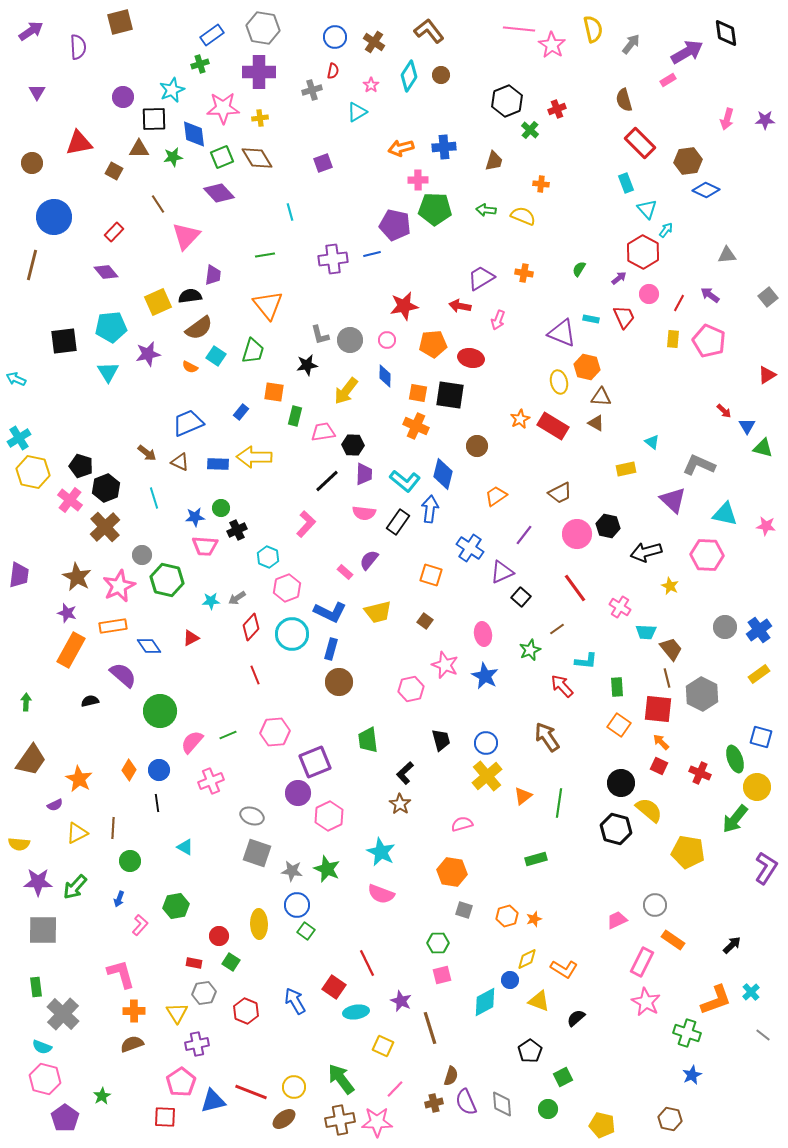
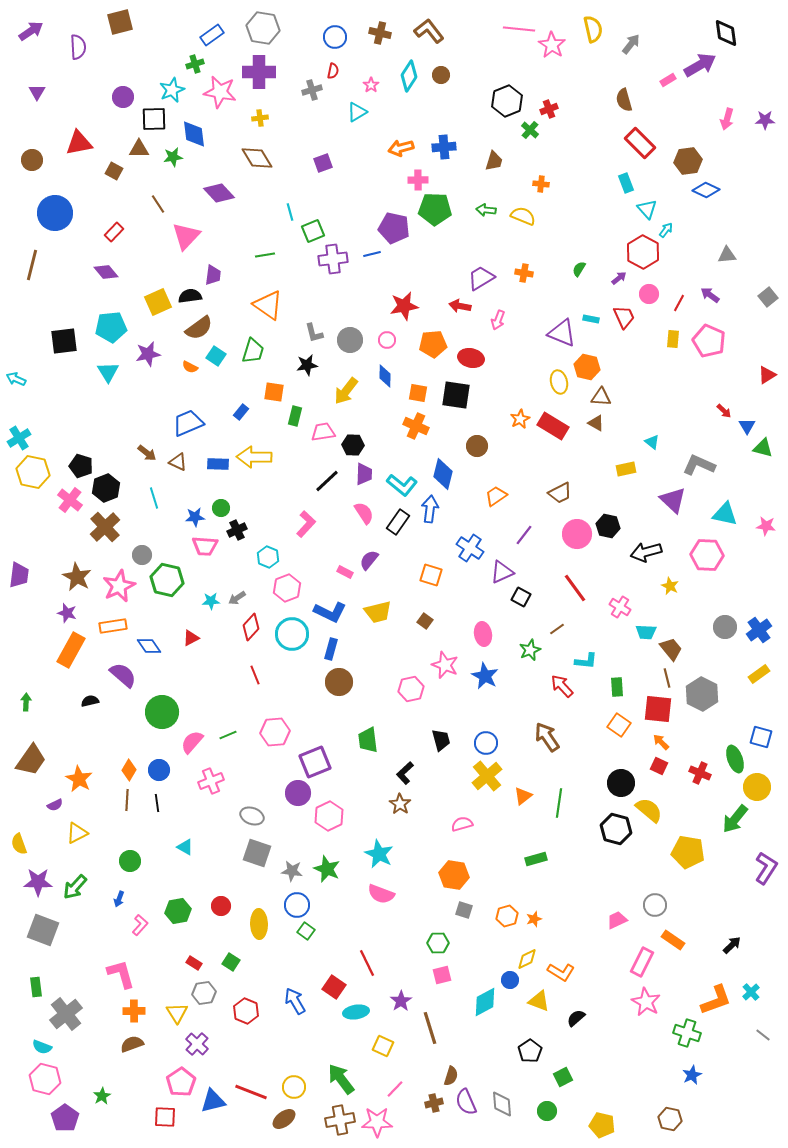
brown cross at (374, 42): moved 6 px right, 9 px up; rotated 20 degrees counterclockwise
purple arrow at (687, 52): moved 13 px right, 13 px down
green cross at (200, 64): moved 5 px left
pink star at (223, 108): moved 3 px left, 16 px up; rotated 12 degrees clockwise
red cross at (557, 109): moved 8 px left
green square at (222, 157): moved 91 px right, 74 px down
brown circle at (32, 163): moved 3 px up
blue circle at (54, 217): moved 1 px right, 4 px up
purple pentagon at (395, 225): moved 1 px left, 3 px down
orange triangle at (268, 305): rotated 16 degrees counterclockwise
gray L-shape at (320, 335): moved 6 px left, 2 px up
black square at (450, 395): moved 6 px right
brown triangle at (180, 462): moved 2 px left
cyan L-shape at (405, 481): moved 3 px left, 4 px down
pink semicircle at (364, 513): rotated 130 degrees counterclockwise
pink rectangle at (345, 572): rotated 14 degrees counterclockwise
black square at (521, 597): rotated 12 degrees counterclockwise
green circle at (160, 711): moved 2 px right, 1 px down
brown line at (113, 828): moved 14 px right, 28 px up
yellow semicircle at (19, 844): rotated 65 degrees clockwise
cyan star at (381, 852): moved 2 px left, 2 px down
orange hexagon at (452, 872): moved 2 px right, 3 px down
green hexagon at (176, 906): moved 2 px right, 5 px down
gray square at (43, 930): rotated 20 degrees clockwise
red circle at (219, 936): moved 2 px right, 30 px up
red rectangle at (194, 963): rotated 21 degrees clockwise
orange L-shape at (564, 969): moved 3 px left, 3 px down
purple star at (401, 1001): rotated 15 degrees clockwise
gray cross at (63, 1014): moved 3 px right; rotated 8 degrees clockwise
purple cross at (197, 1044): rotated 35 degrees counterclockwise
green circle at (548, 1109): moved 1 px left, 2 px down
